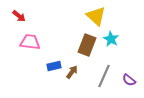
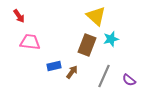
red arrow: rotated 16 degrees clockwise
cyan star: rotated 28 degrees clockwise
